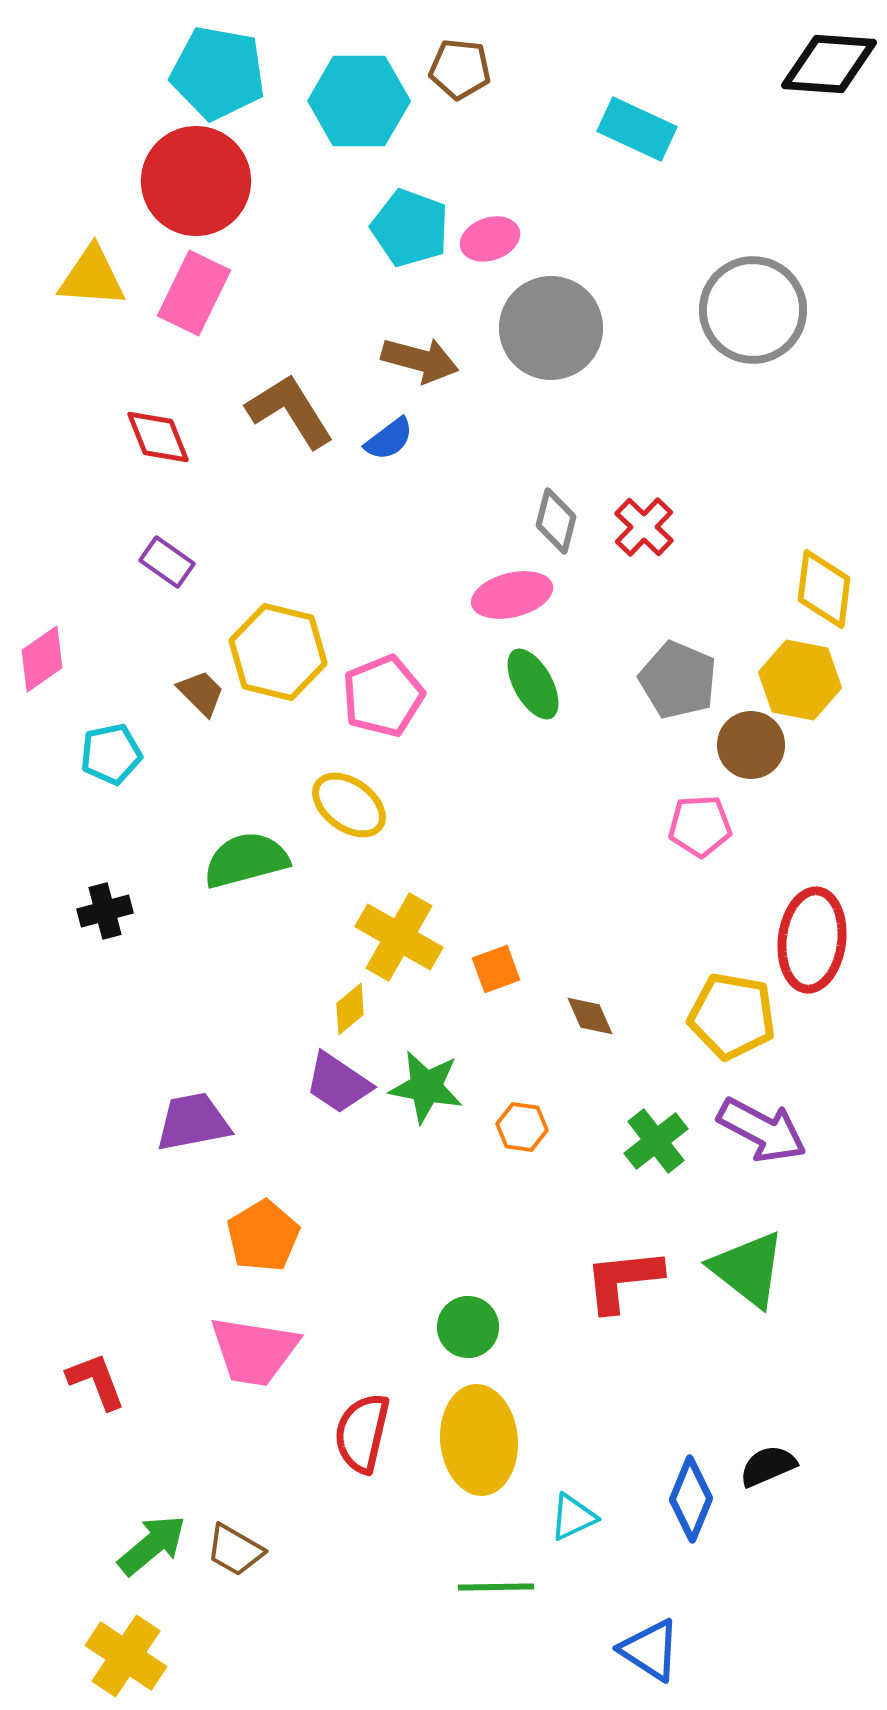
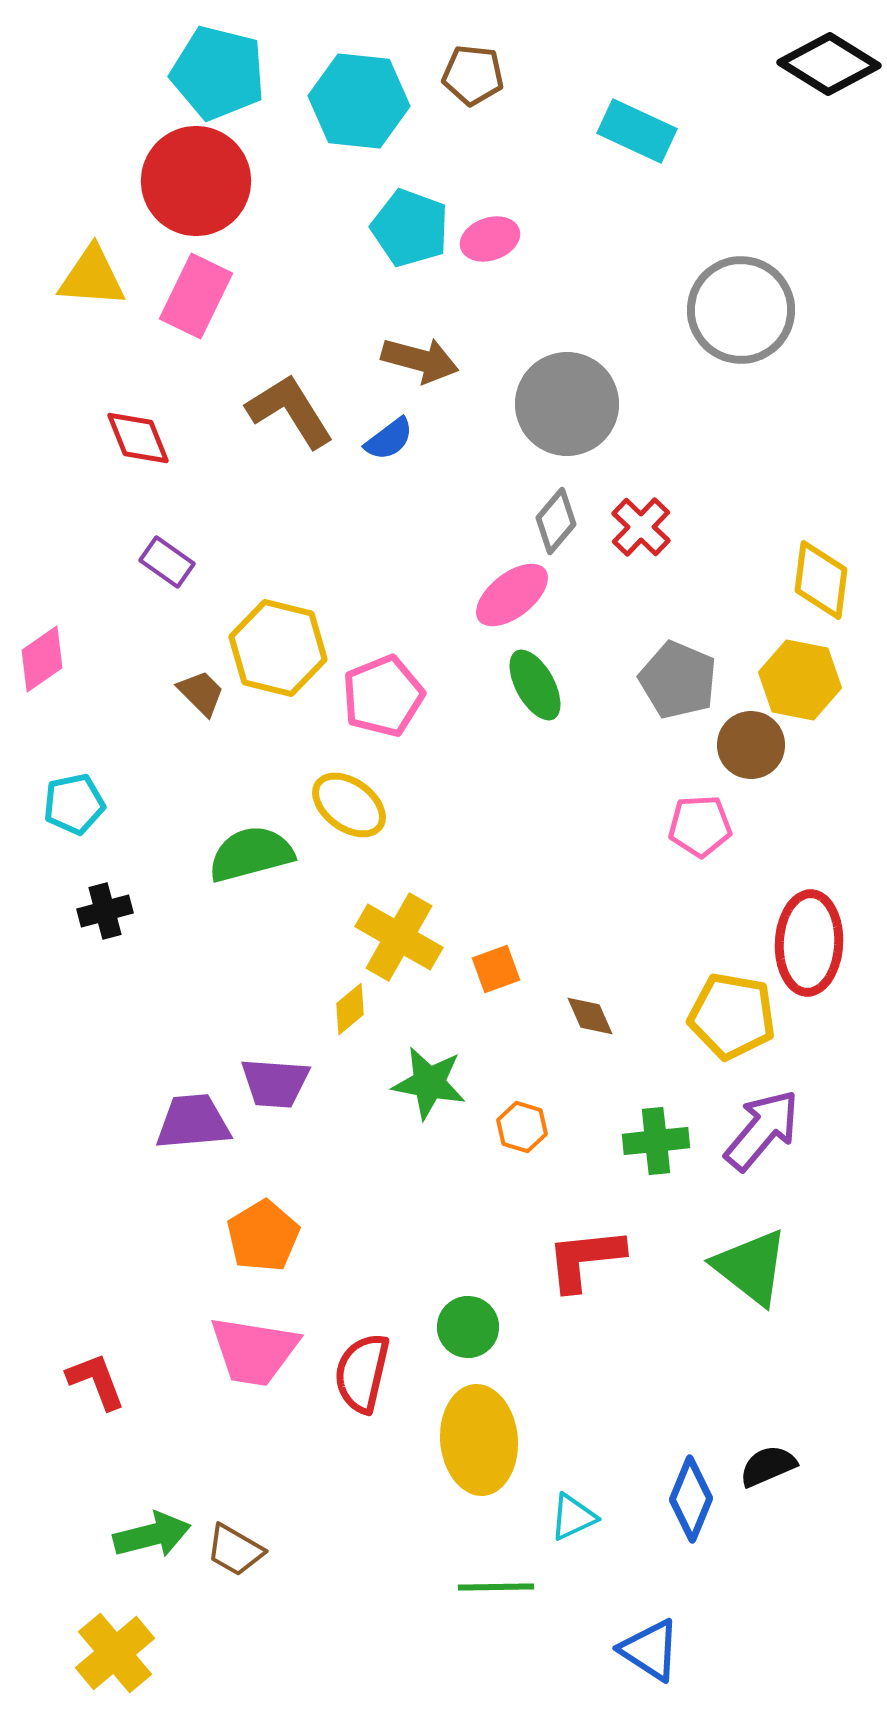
black diamond at (829, 64): rotated 28 degrees clockwise
brown pentagon at (460, 69): moved 13 px right, 6 px down
cyan pentagon at (218, 73): rotated 4 degrees clockwise
cyan hexagon at (359, 101): rotated 6 degrees clockwise
cyan rectangle at (637, 129): moved 2 px down
pink rectangle at (194, 293): moved 2 px right, 3 px down
gray circle at (753, 310): moved 12 px left
gray circle at (551, 328): moved 16 px right, 76 px down
red diamond at (158, 437): moved 20 px left, 1 px down
gray diamond at (556, 521): rotated 26 degrees clockwise
red cross at (644, 527): moved 3 px left
yellow diamond at (824, 589): moved 3 px left, 9 px up
pink ellipse at (512, 595): rotated 24 degrees counterclockwise
yellow hexagon at (278, 652): moved 4 px up
green ellipse at (533, 684): moved 2 px right, 1 px down
cyan pentagon at (111, 754): moved 37 px left, 50 px down
green semicircle at (246, 860): moved 5 px right, 6 px up
red ellipse at (812, 940): moved 3 px left, 3 px down; rotated 4 degrees counterclockwise
purple trapezoid at (338, 1083): moved 63 px left; rotated 30 degrees counterclockwise
green star at (426, 1087): moved 3 px right, 4 px up
purple trapezoid at (193, 1122): rotated 6 degrees clockwise
orange hexagon at (522, 1127): rotated 9 degrees clockwise
purple arrow at (762, 1130): rotated 78 degrees counterclockwise
green cross at (656, 1141): rotated 32 degrees clockwise
green triangle at (748, 1269): moved 3 px right, 2 px up
red L-shape at (623, 1280): moved 38 px left, 21 px up
red semicircle at (362, 1433): moved 60 px up
green arrow at (152, 1545): moved 10 px up; rotated 26 degrees clockwise
yellow cross at (126, 1656): moved 11 px left, 3 px up; rotated 16 degrees clockwise
